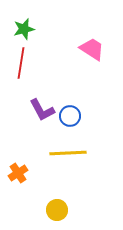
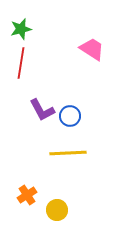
green star: moved 3 px left
orange cross: moved 9 px right, 22 px down
